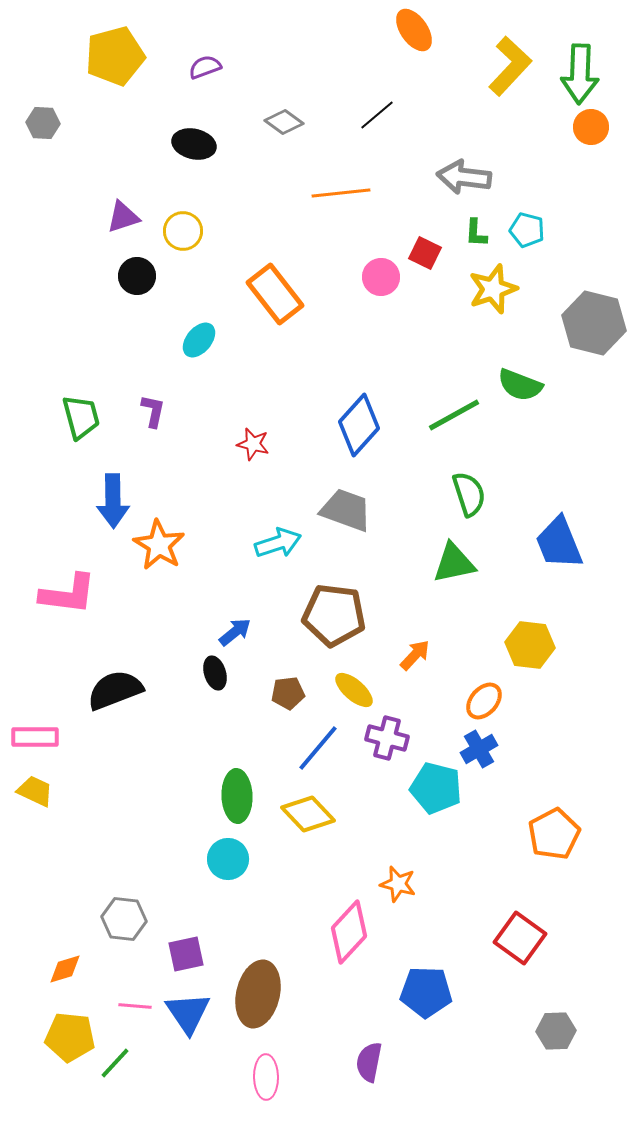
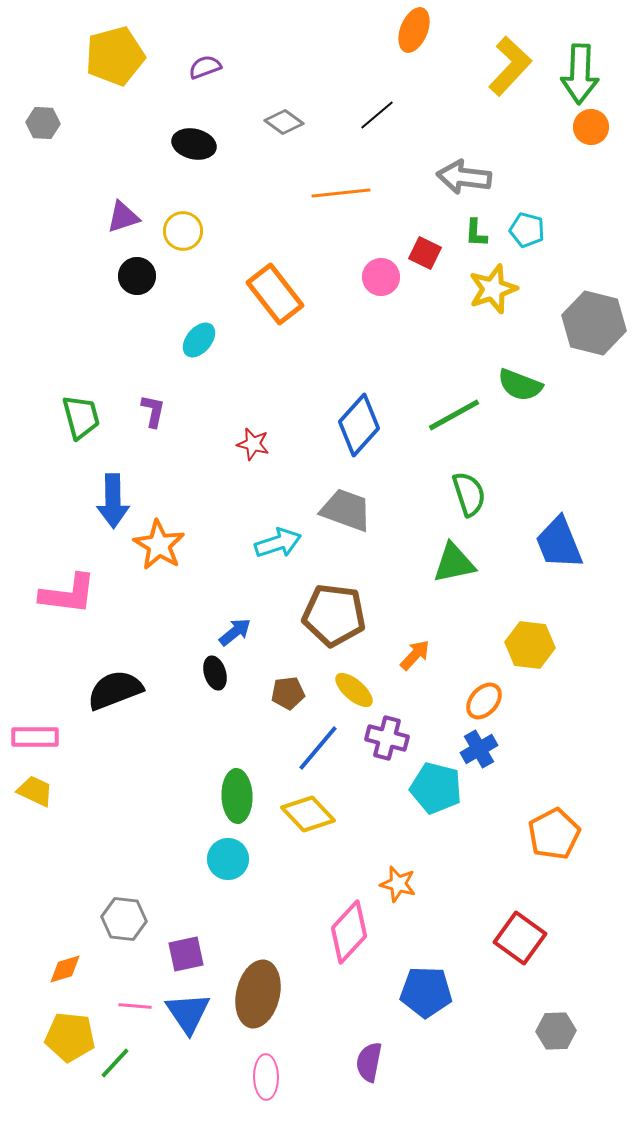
orange ellipse at (414, 30): rotated 57 degrees clockwise
